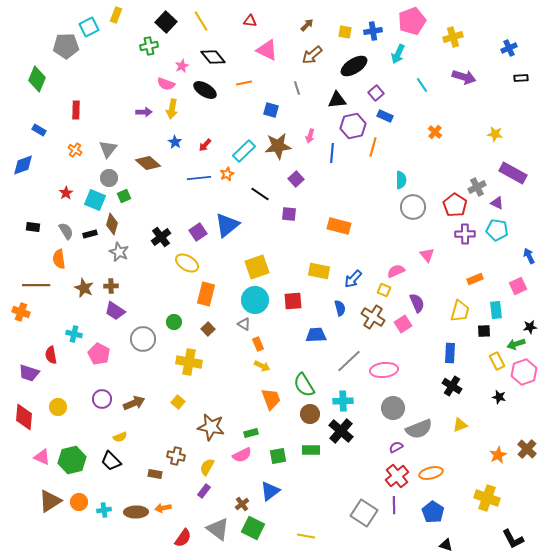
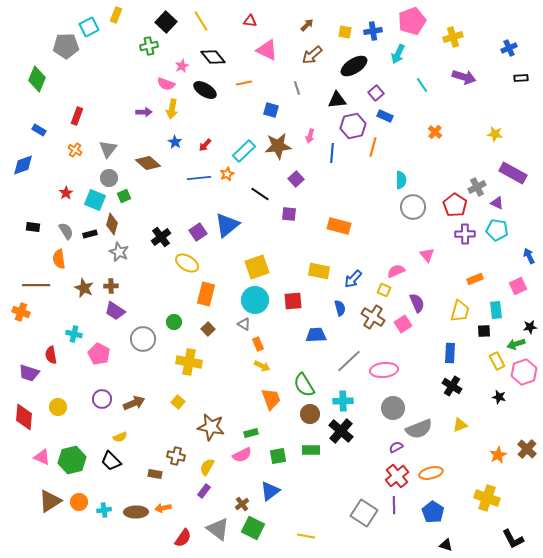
red rectangle at (76, 110): moved 1 px right, 6 px down; rotated 18 degrees clockwise
